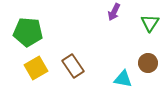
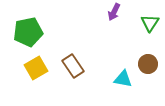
green pentagon: rotated 16 degrees counterclockwise
brown circle: moved 1 px down
